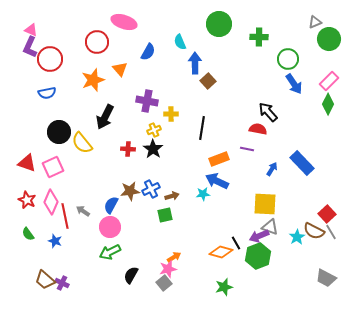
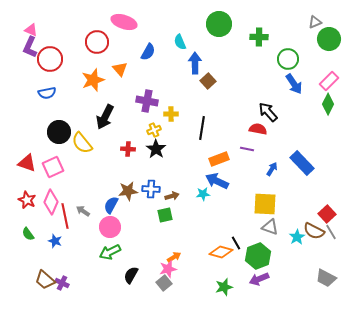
black star at (153, 149): moved 3 px right
blue cross at (151, 189): rotated 30 degrees clockwise
brown star at (130, 191): moved 2 px left
purple arrow at (259, 236): moved 43 px down
